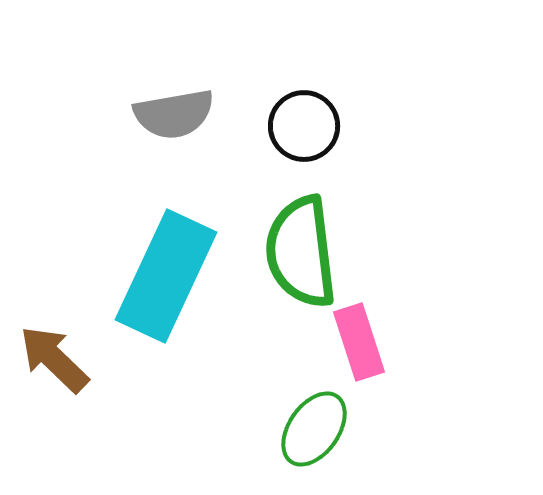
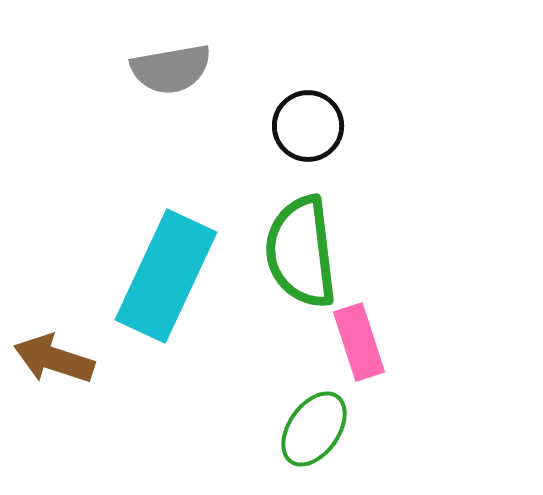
gray semicircle: moved 3 px left, 45 px up
black circle: moved 4 px right
brown arrow: rotated 26 degrees counterclockwise
